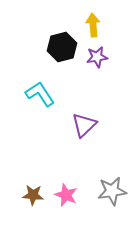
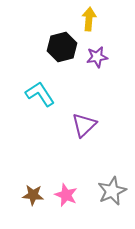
yellow arrow: moved 4 px left, 6 px up; rotated 10 degrees clockwise
gray star: rotated 16 degrees counterclockwise
